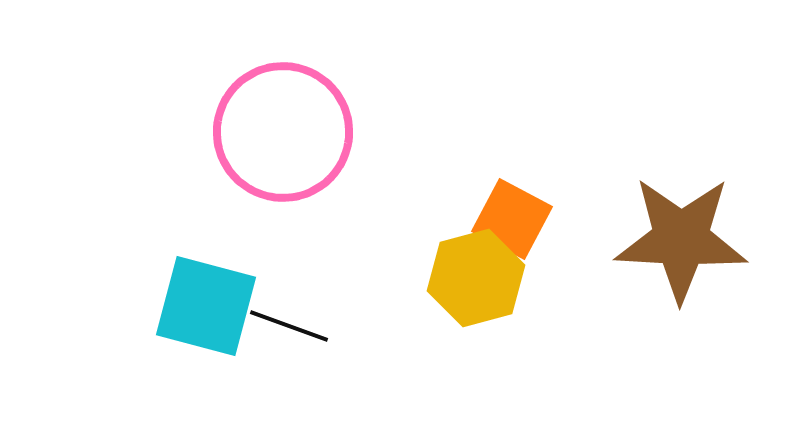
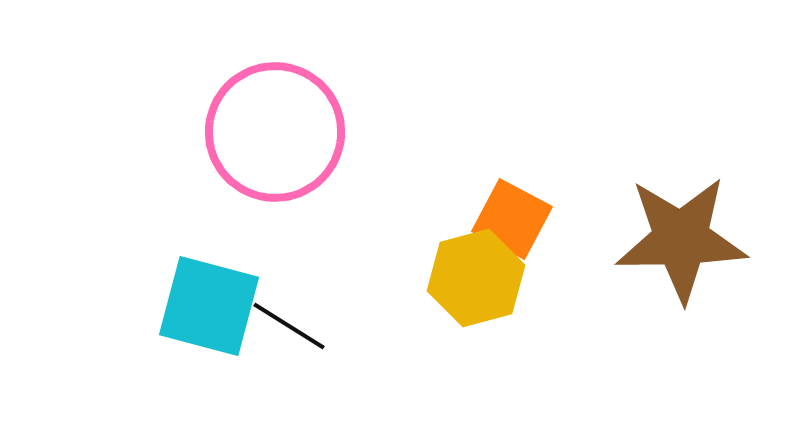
pink circle: moved 8 px left
brown star: rotated 4 degrees counterclockwise
cyan square: moved 3 px right
black line: rotated 12 degrees clockwise
